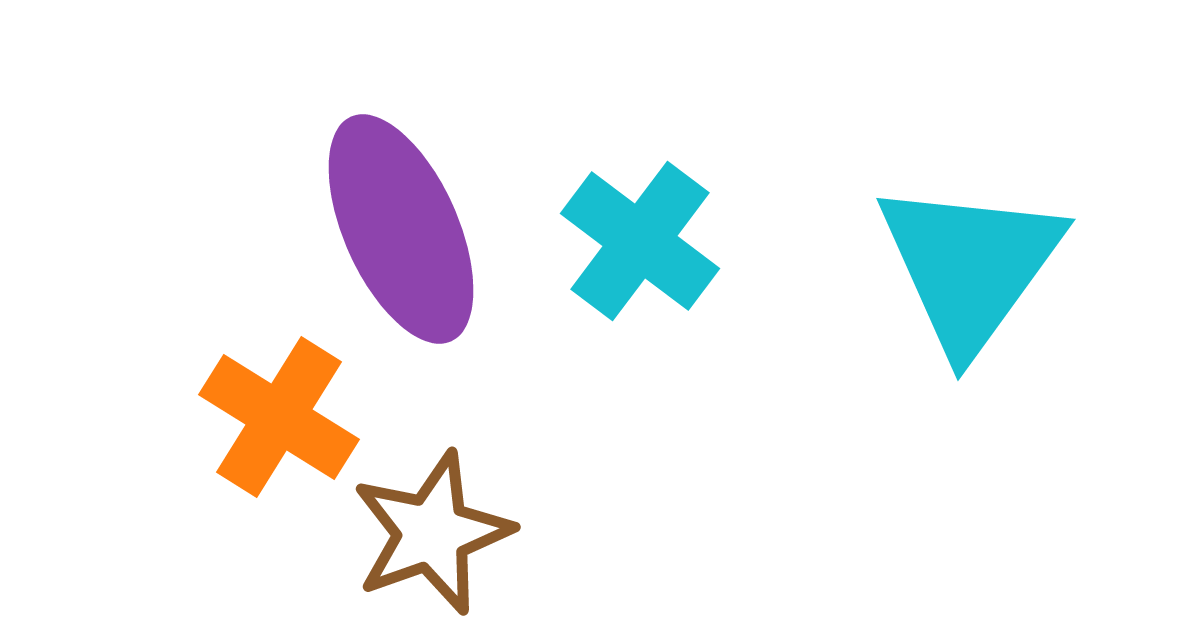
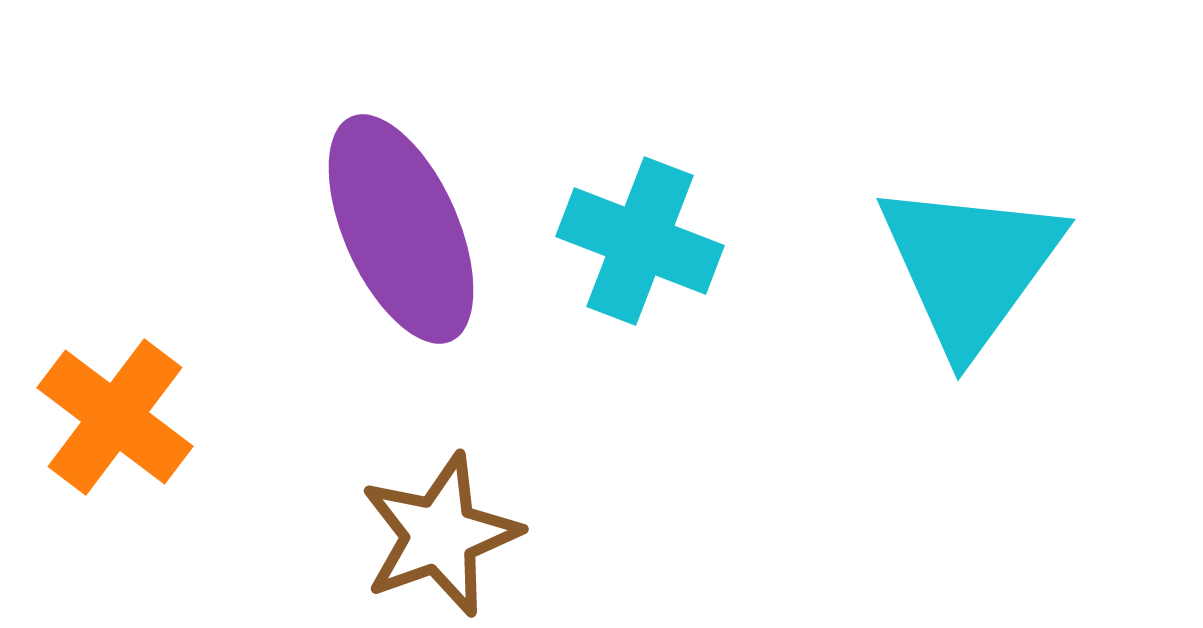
cyan cross: rotated 16 degrees counterclockwise
orange cross: moved 164 px left; rotated 5 degrees clockwise
brown star: moved 8 px right, 2 px down
